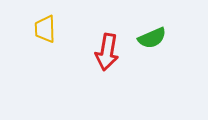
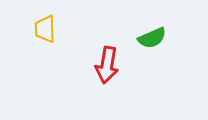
red arrow: moved 13 px down
